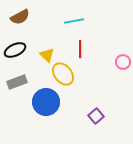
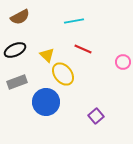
red line: moved 3 px right; rotated 66 degrees counterclockwise
